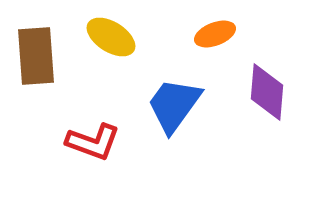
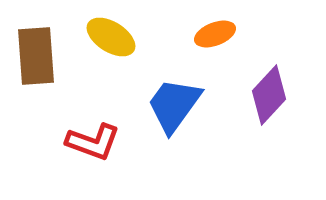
purple diamond: moved 2 px right, 3 px down; rotated 38 degrees clockwise
